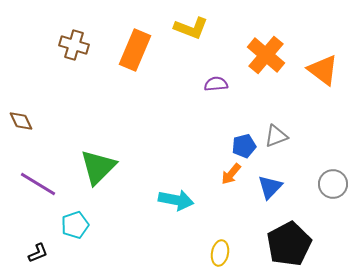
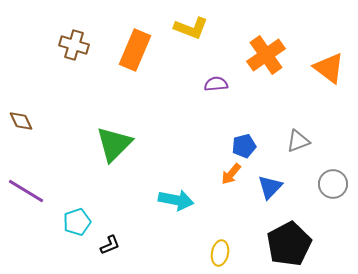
orange cross: rotated 15 degrees clockwise
orange triangle: moved 6 px right, 2 px up
gray triangle: moved 22 px right, 5 px down
green triangle: moved 16 px right, 23 px up
purple line: moved 12 px left, 7 px down
cyan pentagon: moved 2 px right, 3 px up
black L-shape: moved 72 px right, 8 px up
